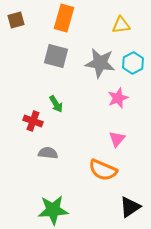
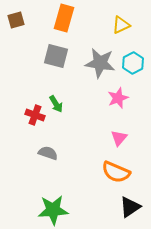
yellow triangle: rotated 18 degrees counterclockwise
red cross: moved 2 px right, 6 px up
pink triangle: moved 2 px right, 1 px up
gray semicircle: rotated 12 degrees clockwise
orange semicircle: moved 13 px right, 2 px down
